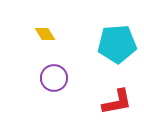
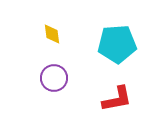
yellow diamond: moved 7 px right; rotated 25 degrees clockwise
red L-shape: moved 3 px up
